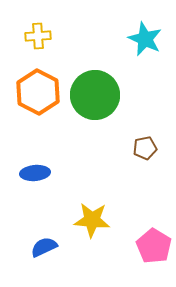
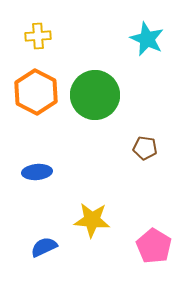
cyan star: moved 2 px right
orange hexagon: moved 2 px left
brown pentagon: rotated 20 degrees clockwise
blue ellipse: moved 2 px right, 1 px up
